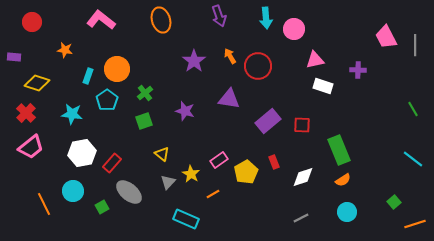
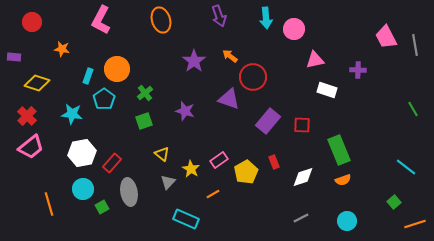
pink L-shape at (101, 20): rotated 100 degrees counterclockwise
gray line at (415, 45): rotated 10 degrees counterclockwise
orange star at (65, 50): moved 3 px left, 1 px up
orange arrow at (230, 56): rotated 21 degrees counterclockwise
red circle at (258, 66): moved 5 px left, 11 px down
white rectangle at (323, 86): moved 4 px right, 4 px down
purple triangle at (229, 99): rotated 10 degrees clockwise
cyan pentagon at (107, 100): moved 3 px left, 1 px up
red cross at (26, 113): moved 1 px right, 3 px down
purple rectangle at (268, 121): rotated 10 degrees counterclockwise
cyan line at (413, 159): moved 7 px left, 8 px down
yellow star at (191, 174): moved 5 px up
orange semicircle at (343, 180): rotated 14 degrees clockwise
cyan circle at (73, 191): moved 10 px right, 2 px up
gray ellipse at (129, 192): rotated 40 degrees clockwise
orange line at (44, 204): moved 5 px right; rotated 10 degrees clockwise
cyan circle at (347, 212): moved 9 px down
